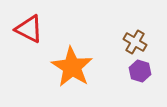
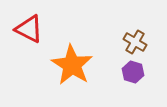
orange star: moved 2 px up
purple hexagon: moved 7 px left, 1 px down
